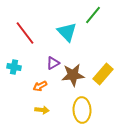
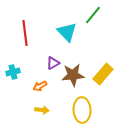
red line: rotated 30 degrees clockwise
cyan cross: moved 1 px left, 5 px down; rotated 24 degrees counterclockwise
